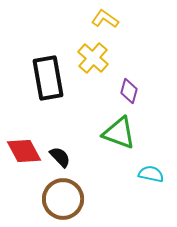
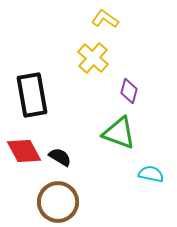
black rectangle: moved 16 px left, 17 px down
black semicircle: rotated 15 degrees counterclockwise
brown circle: moved 5 px left, 3 px down
